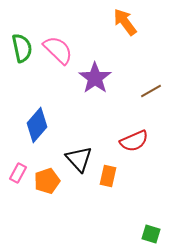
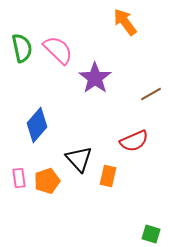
brown line: moved 3 px down
pink rectangle: moved 1 px right, 5 px down; rotated 36 degrees counterclockwise
